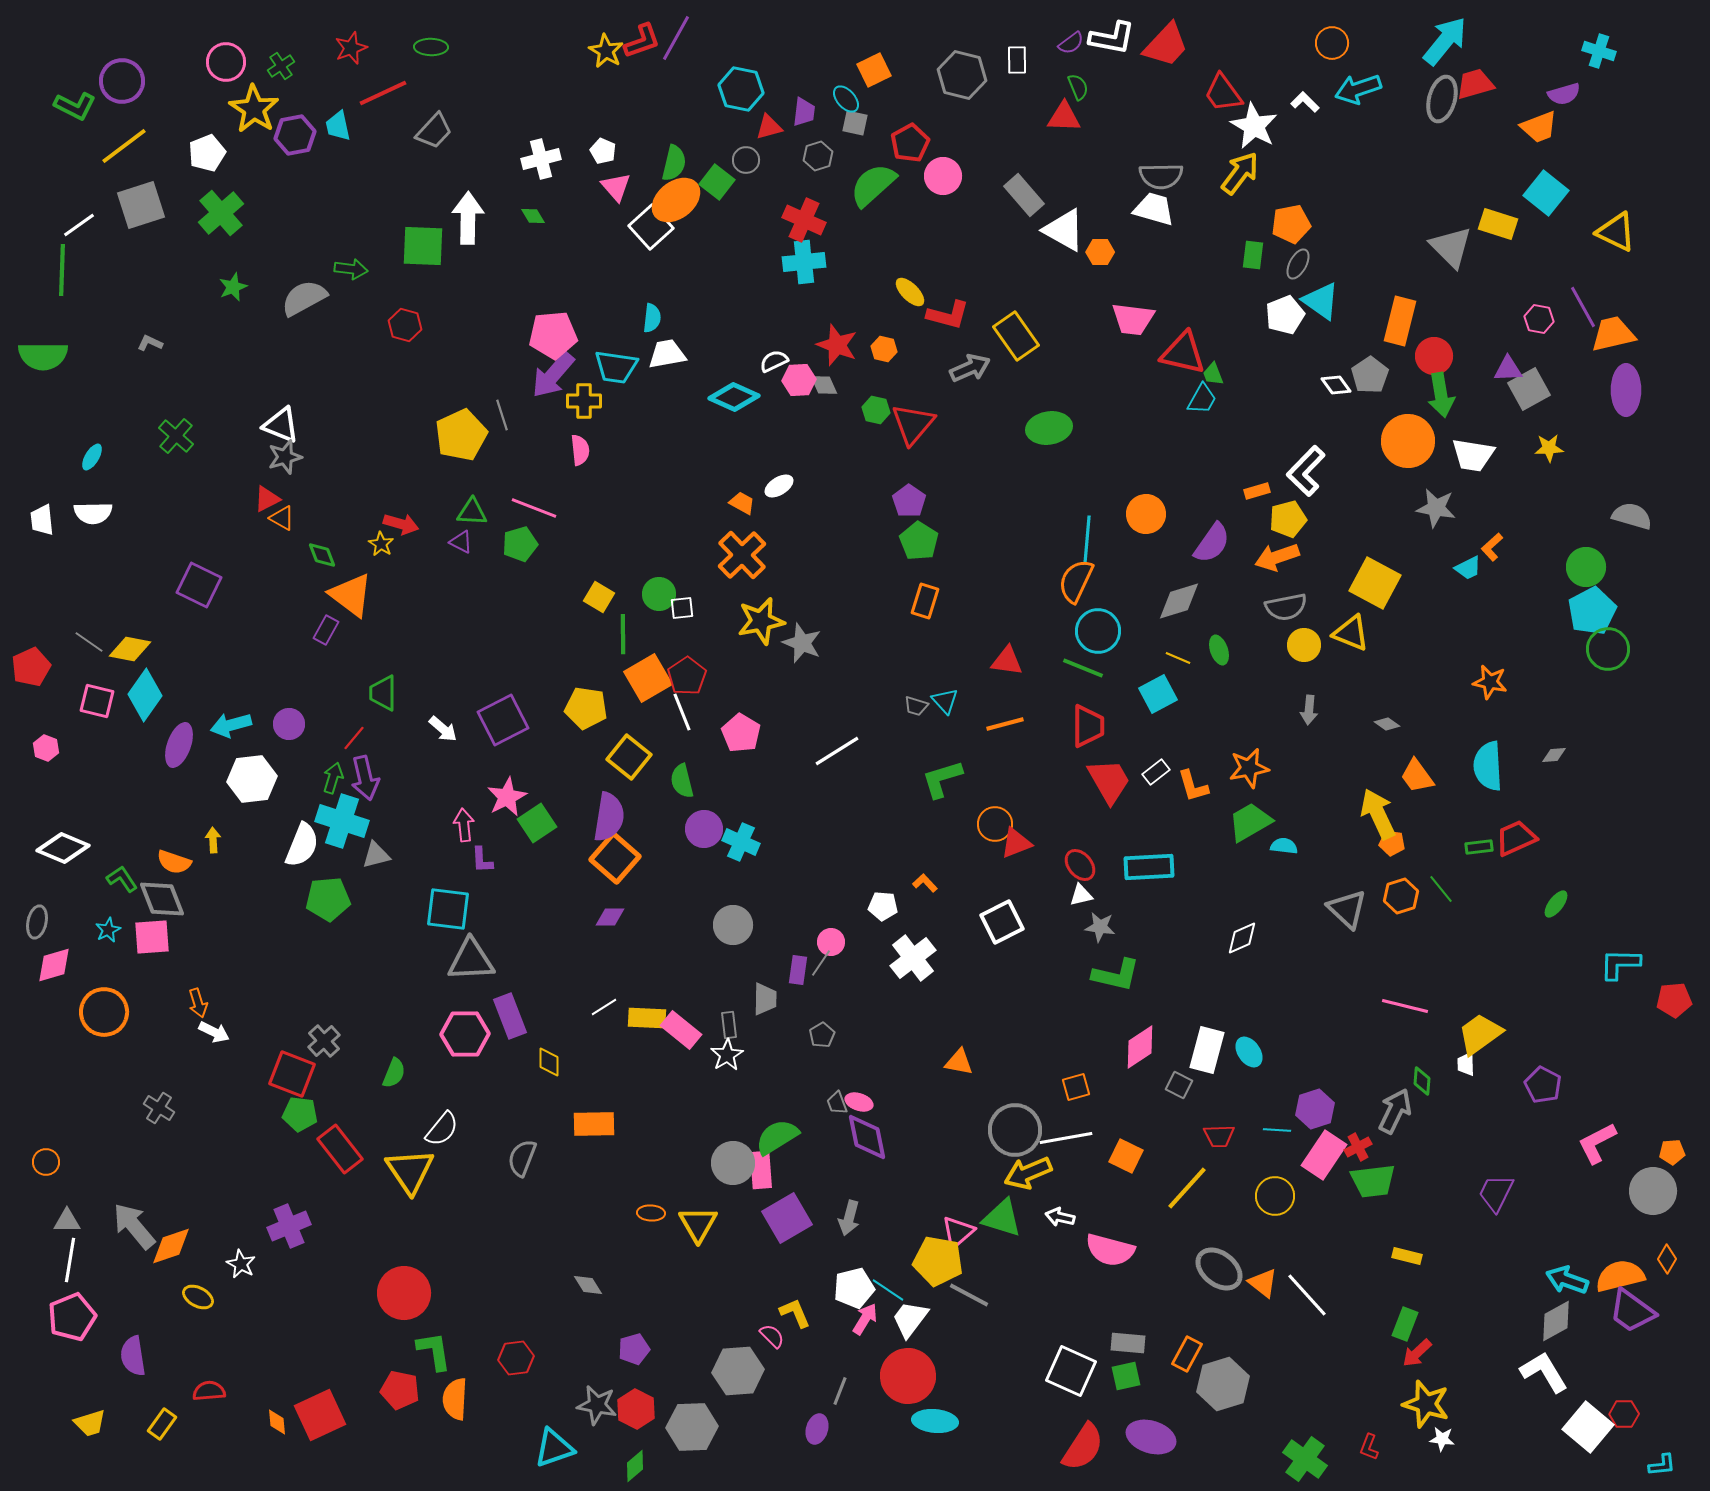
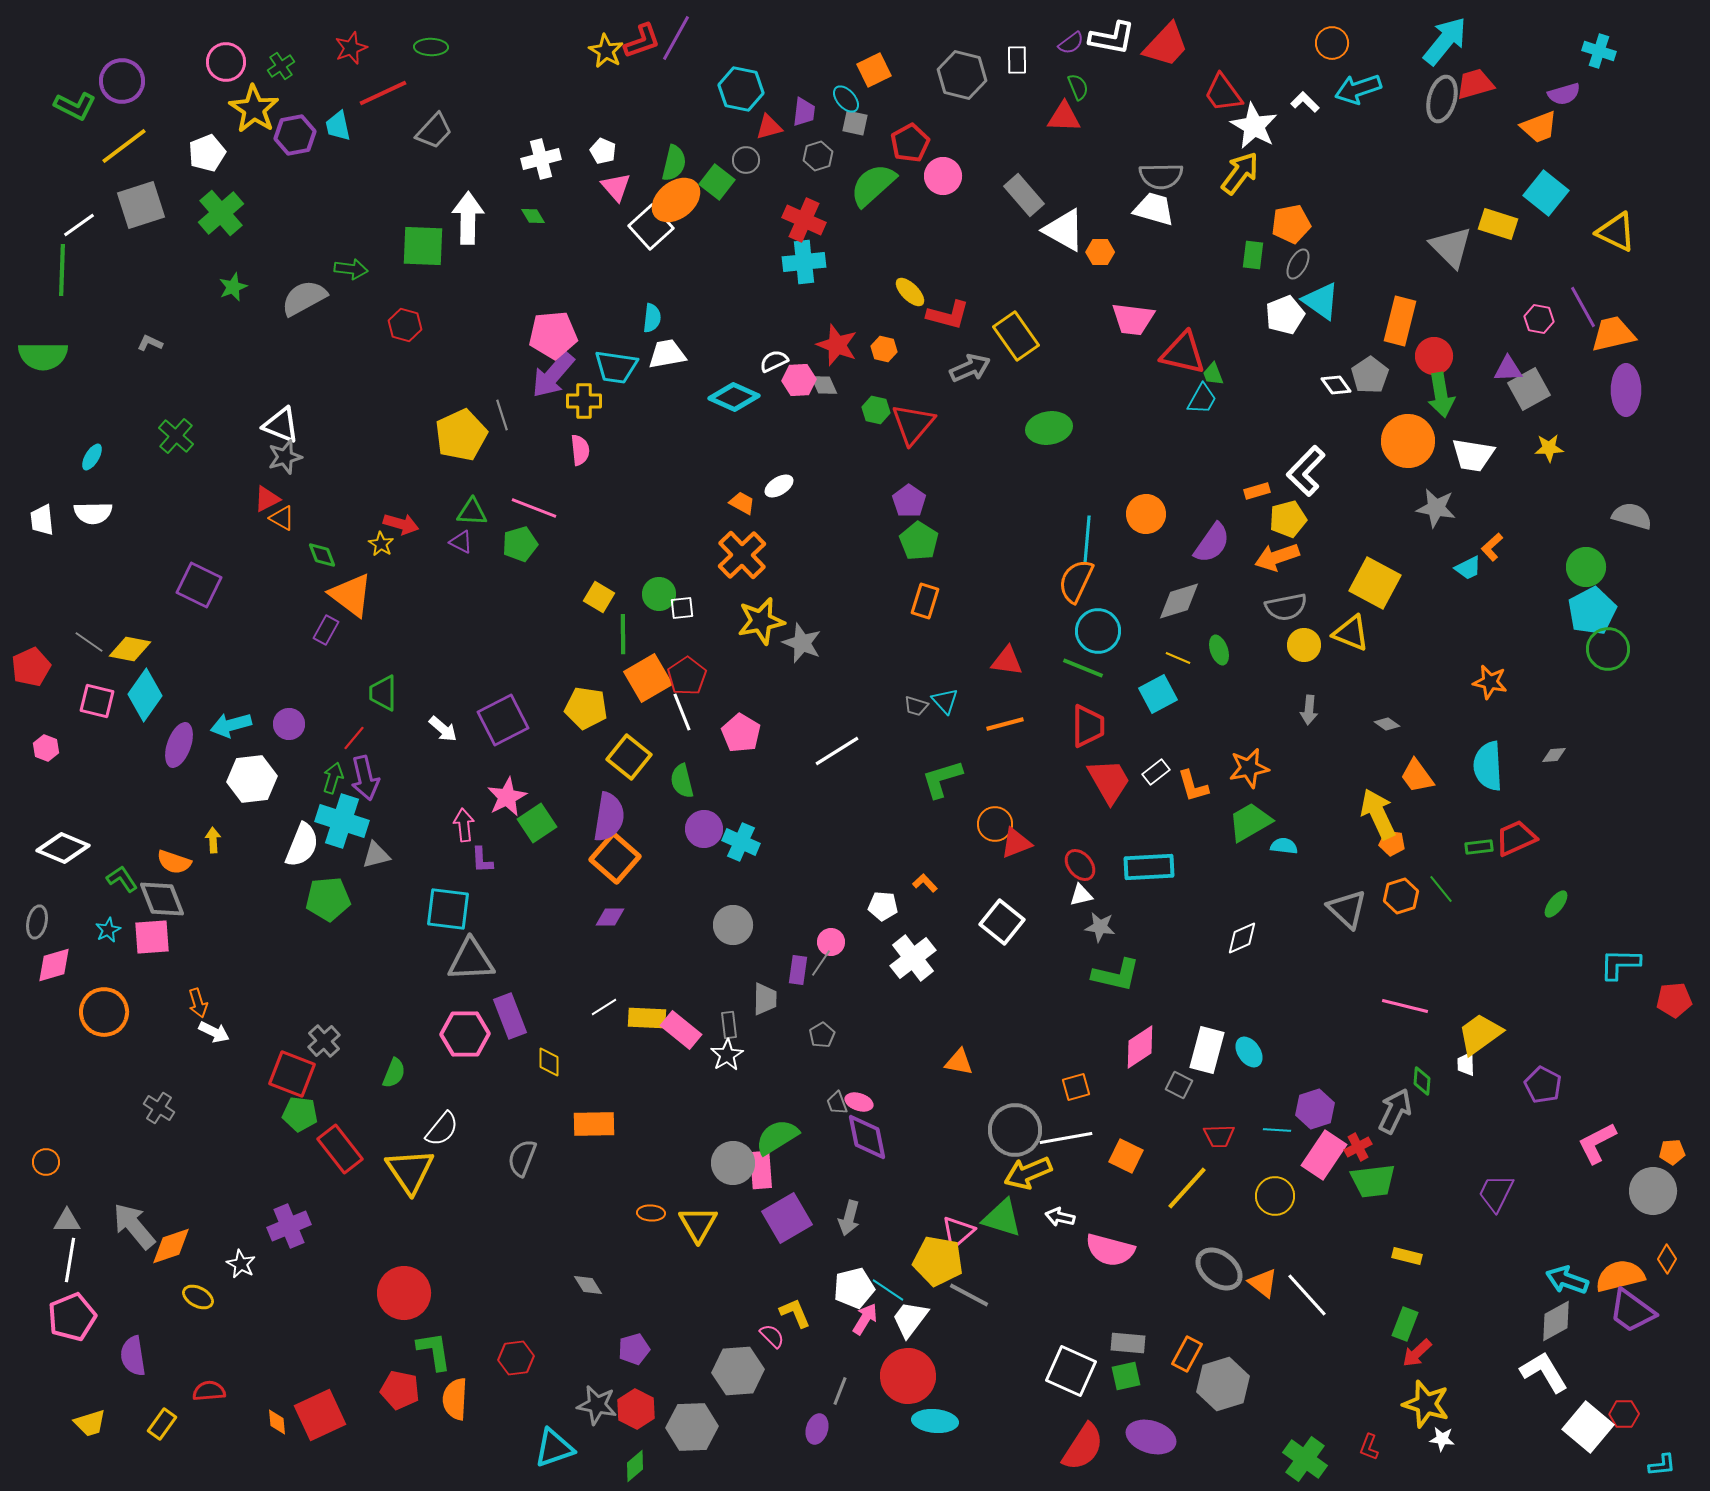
white square at (1002, 922): rotated 24 degrees counterclockwise
